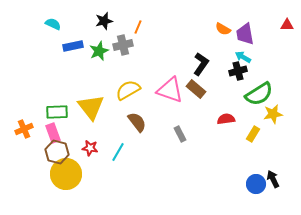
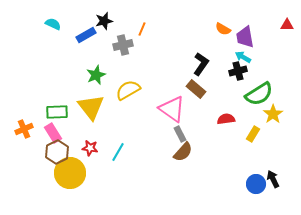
orange line: moved 4 px right, 2 px down
purple trapezoid: moved 3 px down
blue rectangle: moved 13 px right, 11 px up; rotated 18 degrees counterclockwise
green star: moved 3 px left, 24 px down
pink triangle: moved 2 px right, 19 px down; rotated 16 degrees clockwise
yellow star: rotated 24 degrees counterclockwise
brown semicircle: moved 46 px right, 30 px down; rotated 80 degrees clockwise
pink rectangle: rotated 12 degrees counterclockwise
brown hexagon: rotated 20 degrees clockwise
yellow circle: moved 4 px right, 1 px up
